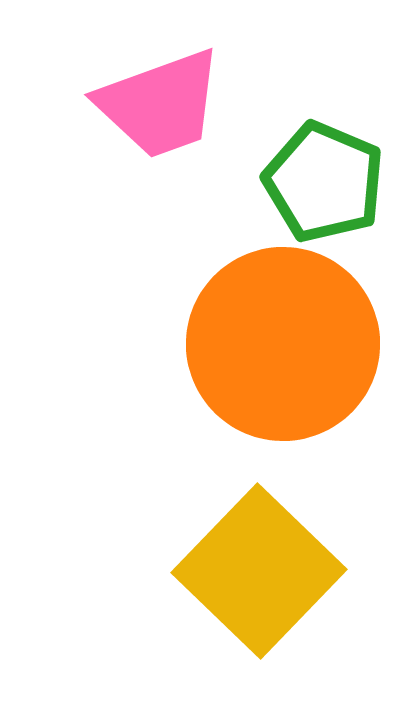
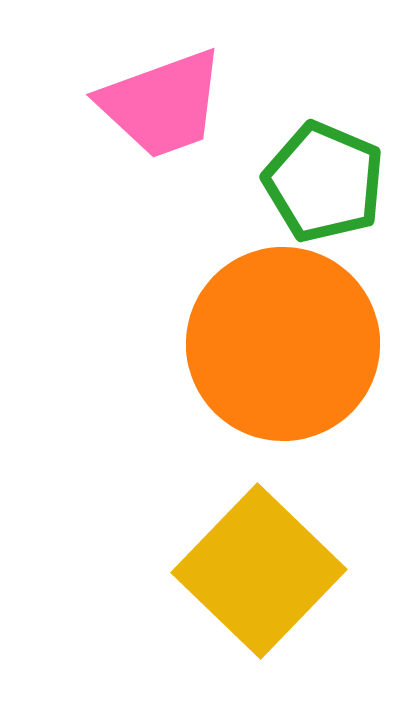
pink trapezoid: moved 2 px right
